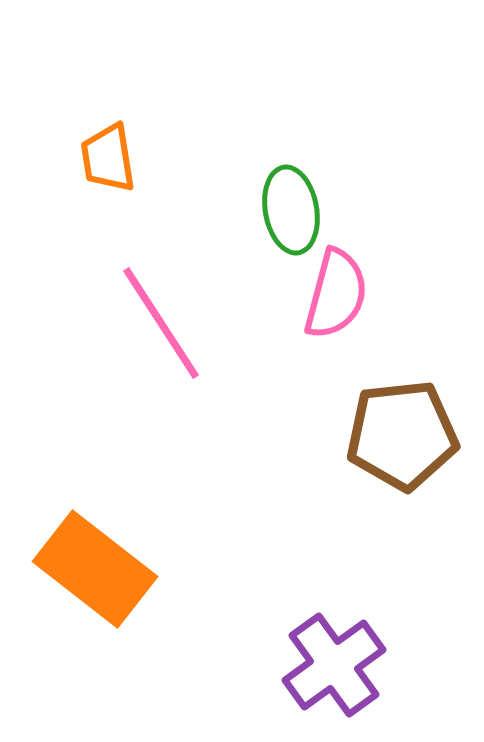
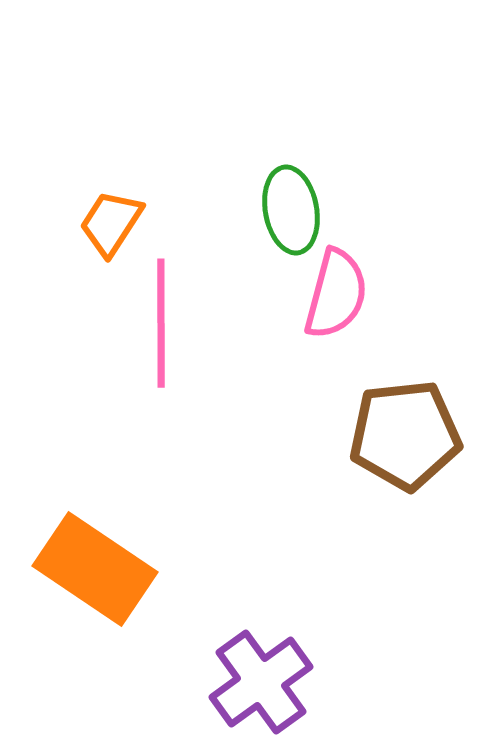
orange trapezoid: moved 3 px right, 65 px down; rotated 42 degrees clockwise
pink line: rotated 33 degrees clockwise
brown pentagon: moved 3 px right
orange rectangle: rotated 4 degrees counterclockwise
purple cross: moved 73 px left, 17 px down
